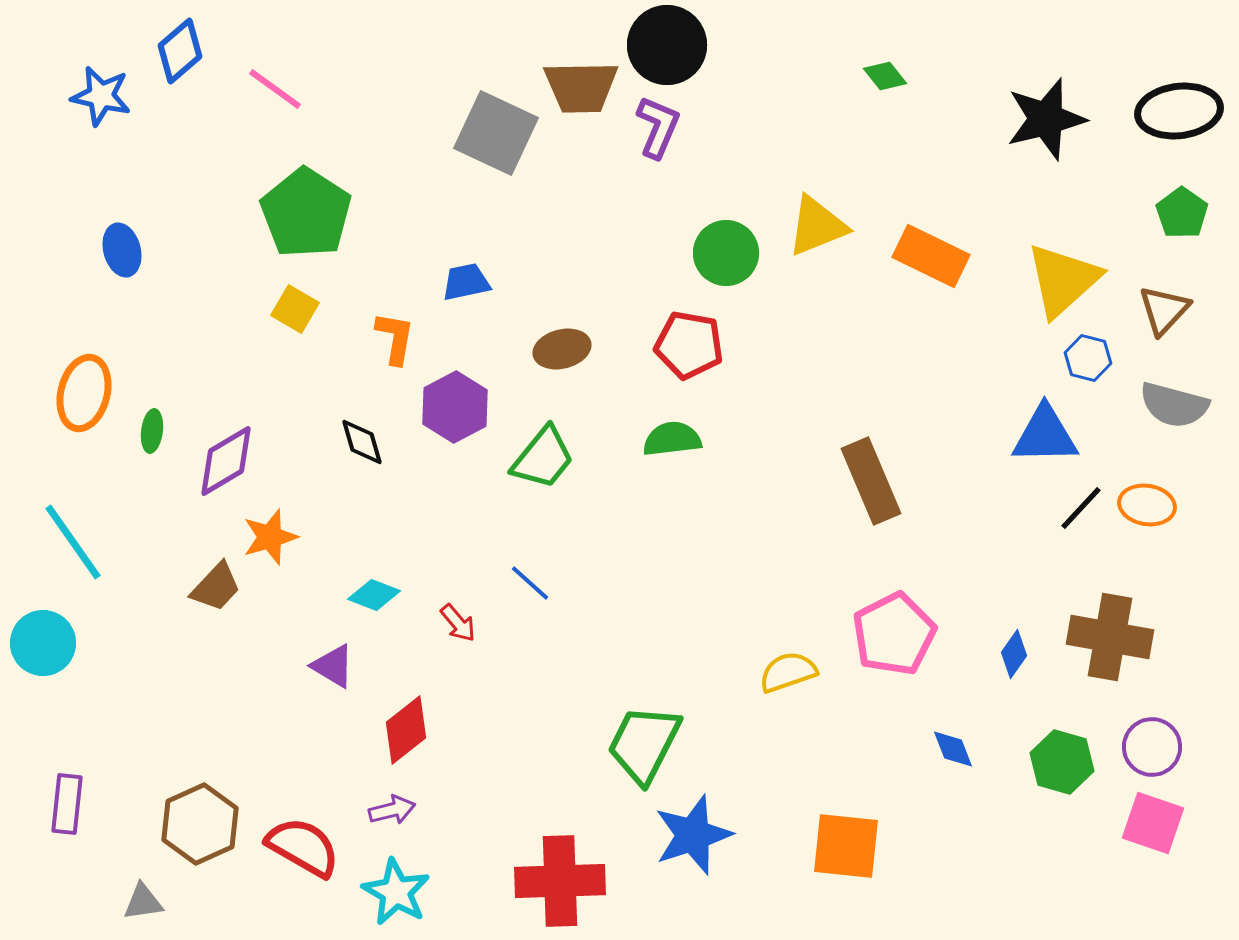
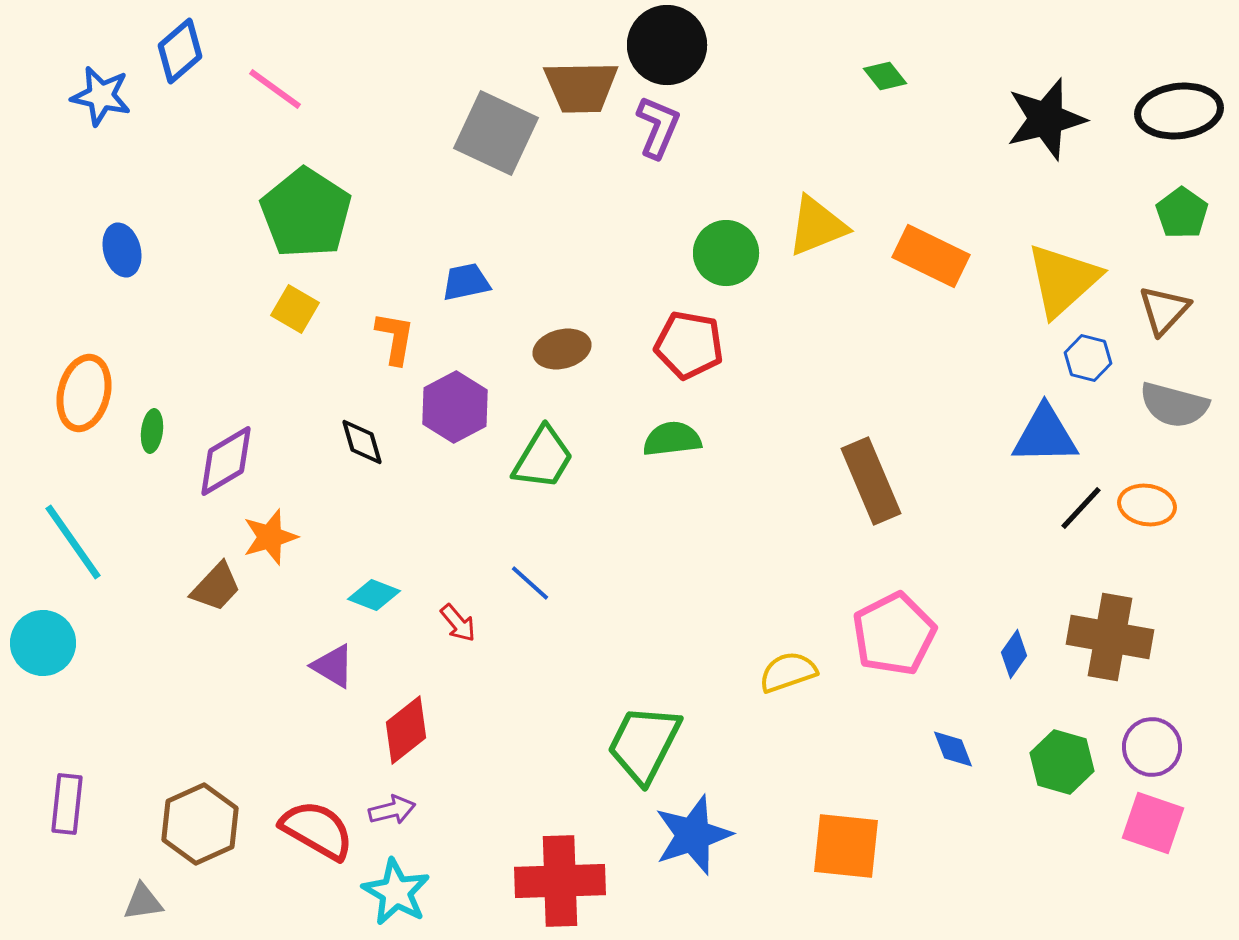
green trapezoid at (543, 458): rotated 8 degrees counterclockwise
red semicircle at (303, 847): moved 14 px right, 17 px up
